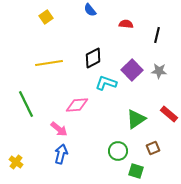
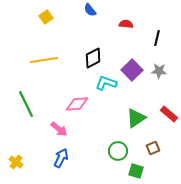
black line: moved 3 px down
yellow line: moved 5 px left, 3 px up
pink diamond: moved 1 px up
green triangle: moved 1 px up
blue arrow: moved 4 px down; rotated 12 degrees clockwise
